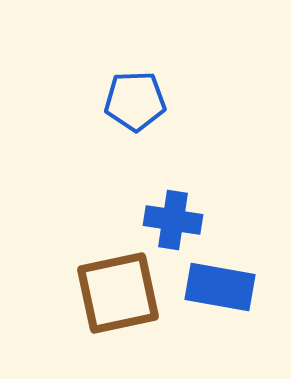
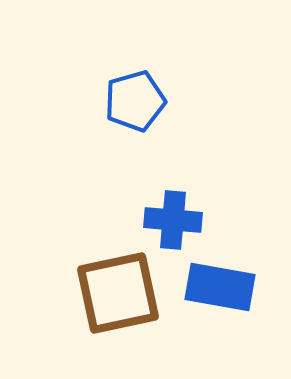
blue pentagon: rotated 14 degrees counterclockwise
blue cross: rotated 4 degrees counterclockwise
